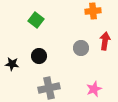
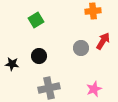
green square: rotated 21 degrees clockwise
red arrow: moved 2 px left; rotated 24 degrees clockwise
